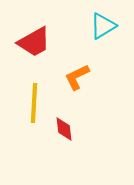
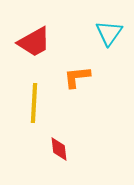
cyan triangle: moved 6 px right, 7 px down; rotated 24 degrees counterclockwise
orange L-shape: rotated 20 degrees clockwise
red diamond: moved 5 px left, 20 px down
